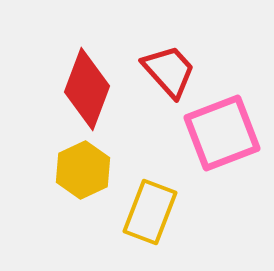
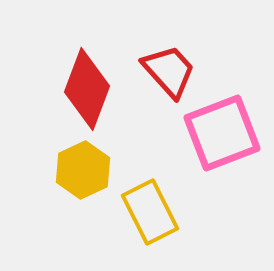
yellow rectangle: rotated 48 degrees counterclockwise
